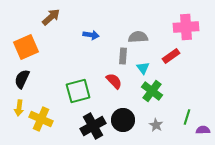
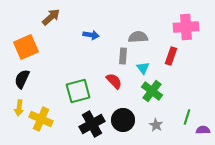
red rectangle: rotated 36 degrees counterclockwise
black cross: moved 1 px left, 2 px up
